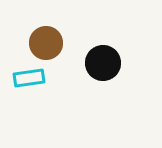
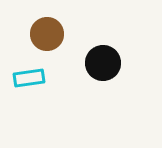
brown circle: moved 1 px right, 9 px up
